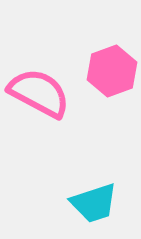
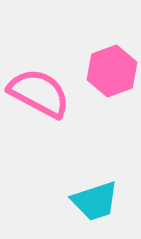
cyan trapezoid: moved 1 px right, 2 px up
